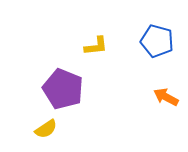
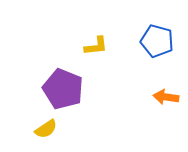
orange arrow: rotated 20 degrees counterclockwise
